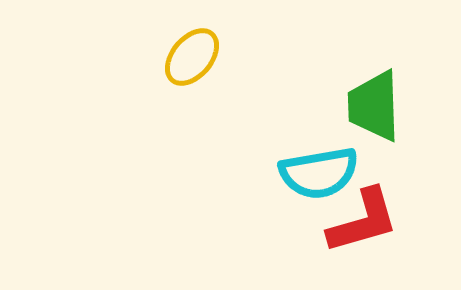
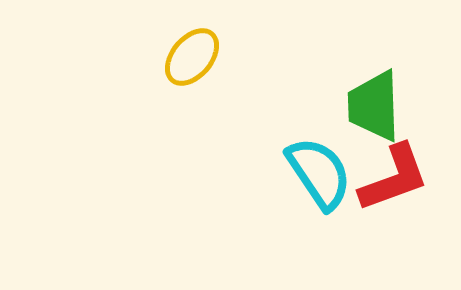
cyan semicircle: rotated 114 degrees counterclockwise
red L-shape: moved 31 px right, 43 px up; rotated 4 degrees counterclockwise
